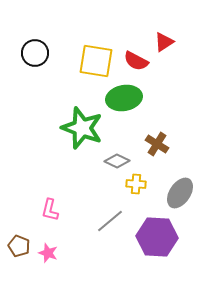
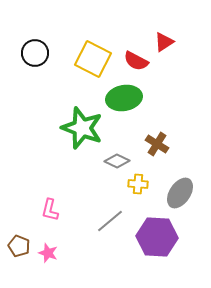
yellow square: moved 3 px left, 2 px up; rotated 18 degrees clockwise
yellow cross: moved 2 px right
